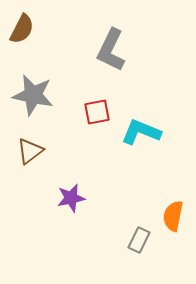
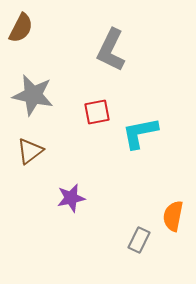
brown semicircle: moved 1 px left, 1 px up
cyan L-shape: moved 1 px left, 1 px down; rotated 33 degrees counterclockwise
